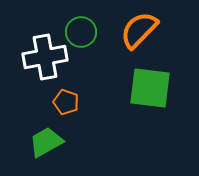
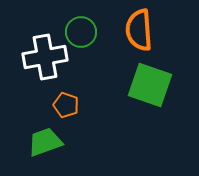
orange semicircle: rotated 48 degrees counterclockwise
green square: moved 3 px up; rotated 12 degrees clockwise
orange pentagon: moved 3 px down
green trapezoid: moved 1 px left; rotated 9 degrees clockwise
